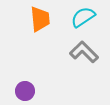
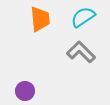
gray L-shape: moved 3 px left
